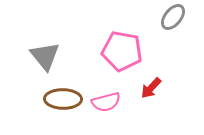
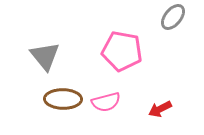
red arrow: moved 9 px right, 21 px down; rotated 20 degrees clockwise
